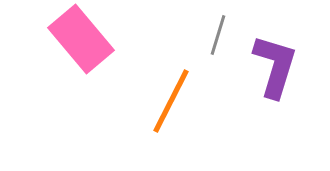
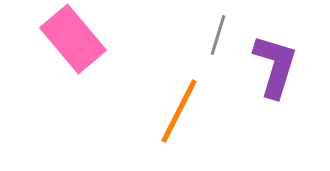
pink rectangle: moved 8 px left
orange line: moved 8 px right, 10 px down
